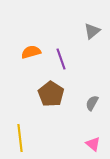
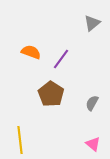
gray triangle: moved 8 px up
orange semicircle: rotated 36 degrees clockwise
purple line: rotated 55 degrees clockwise
yellow line: moved 2 px down
